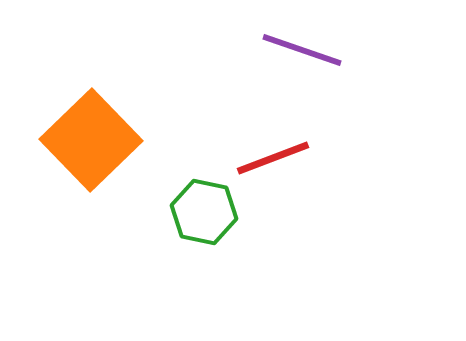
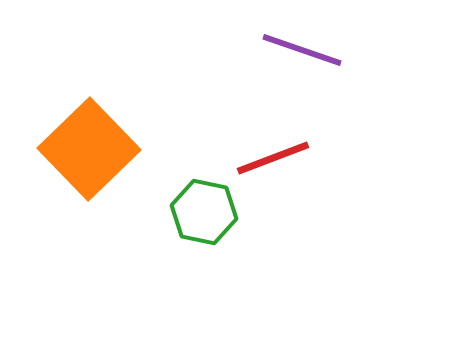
orange square: moved 2 px left, 9 px down
